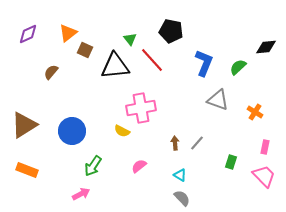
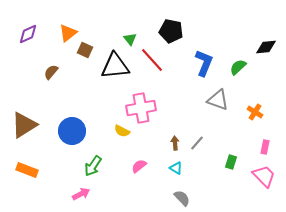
cyan triangle: moved 4 px left, 7 px up
